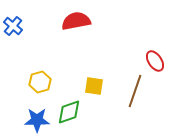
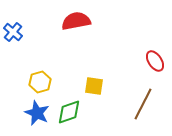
blue cross: moved 6 px down
brown line: moved 8 px right, 13 px down; rotated 8 degrees clockwise
blue star: moved 7 px up; rotated 25 degrees clockwise
